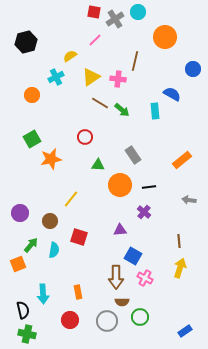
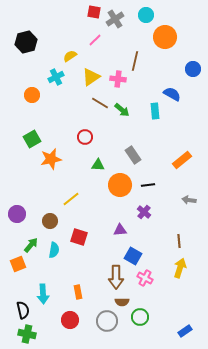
cyan circle at (138, 12): moved 8 px right, 3 px down
black line at (149, 187): moved 1 px left, 2 px up
yellow line at (71, 199): rotated 12 degrees clockwise
purple circle at (20, 213): moved 3 px left, 1 px down
